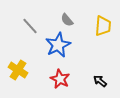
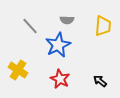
gray semicircle: rotated 48 degrees counterclockwise
